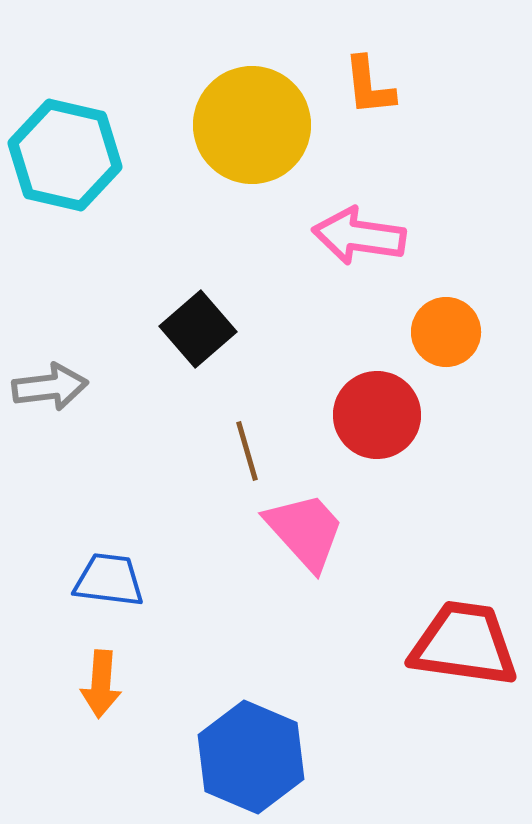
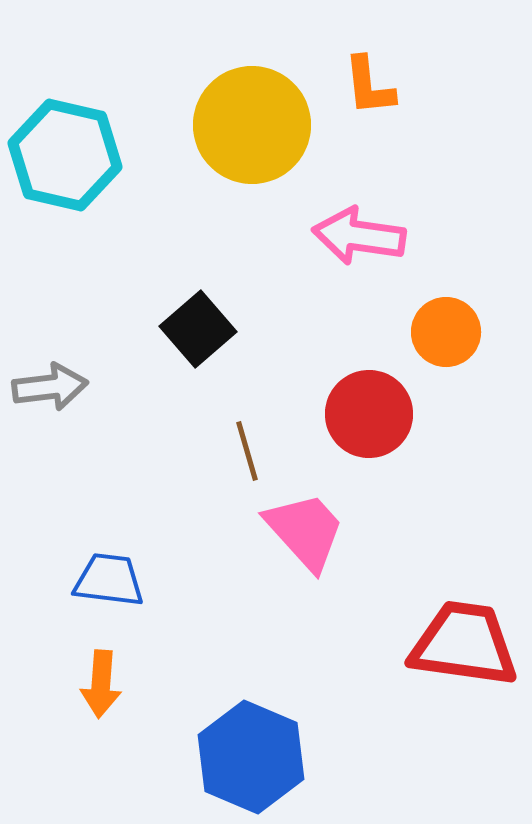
red circle: moved 8 px left, 1 px up
